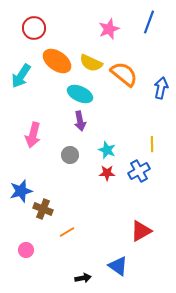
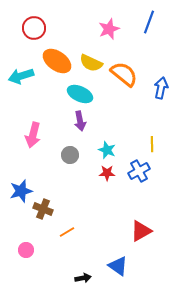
cyan arrow: rotated 40 degrees clockwise
